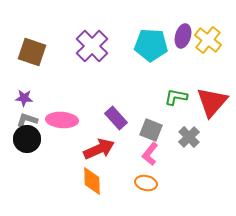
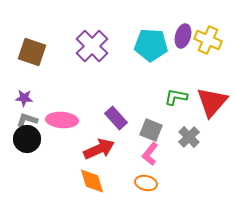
yellow cross: rotated 16 degrees counterclockwise
orange diamond: rotated 16 degrees counterclockwise
